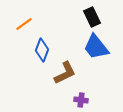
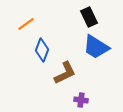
black rectangle: moved 3 px left
orange line: moved 2 px right
blue trapezoid: rotated 20 degrees counterclockwise
